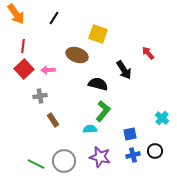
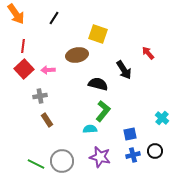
brown ellipse: rotated 30 degrees counterclockwise
brown rectangle: moved 6 px left
gray circle: moved 2 px left
